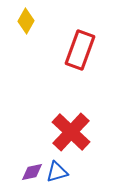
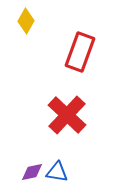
red rectangle: moved 2 px down
red cross: moved 4 px left, 17 px up
blue triangle: rotated 25 degrees clockwise
